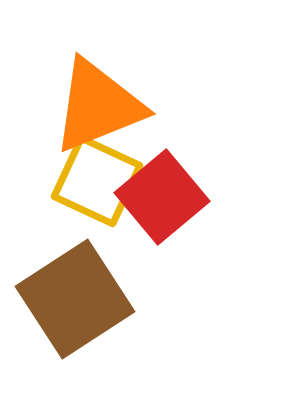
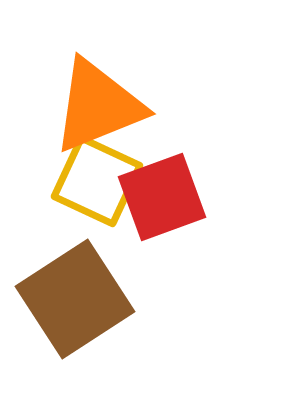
red square: rotated 20 degrees clockwise
